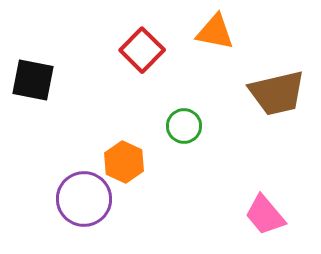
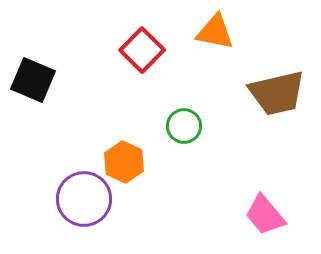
black square: rotated 12 degrees clockwise
